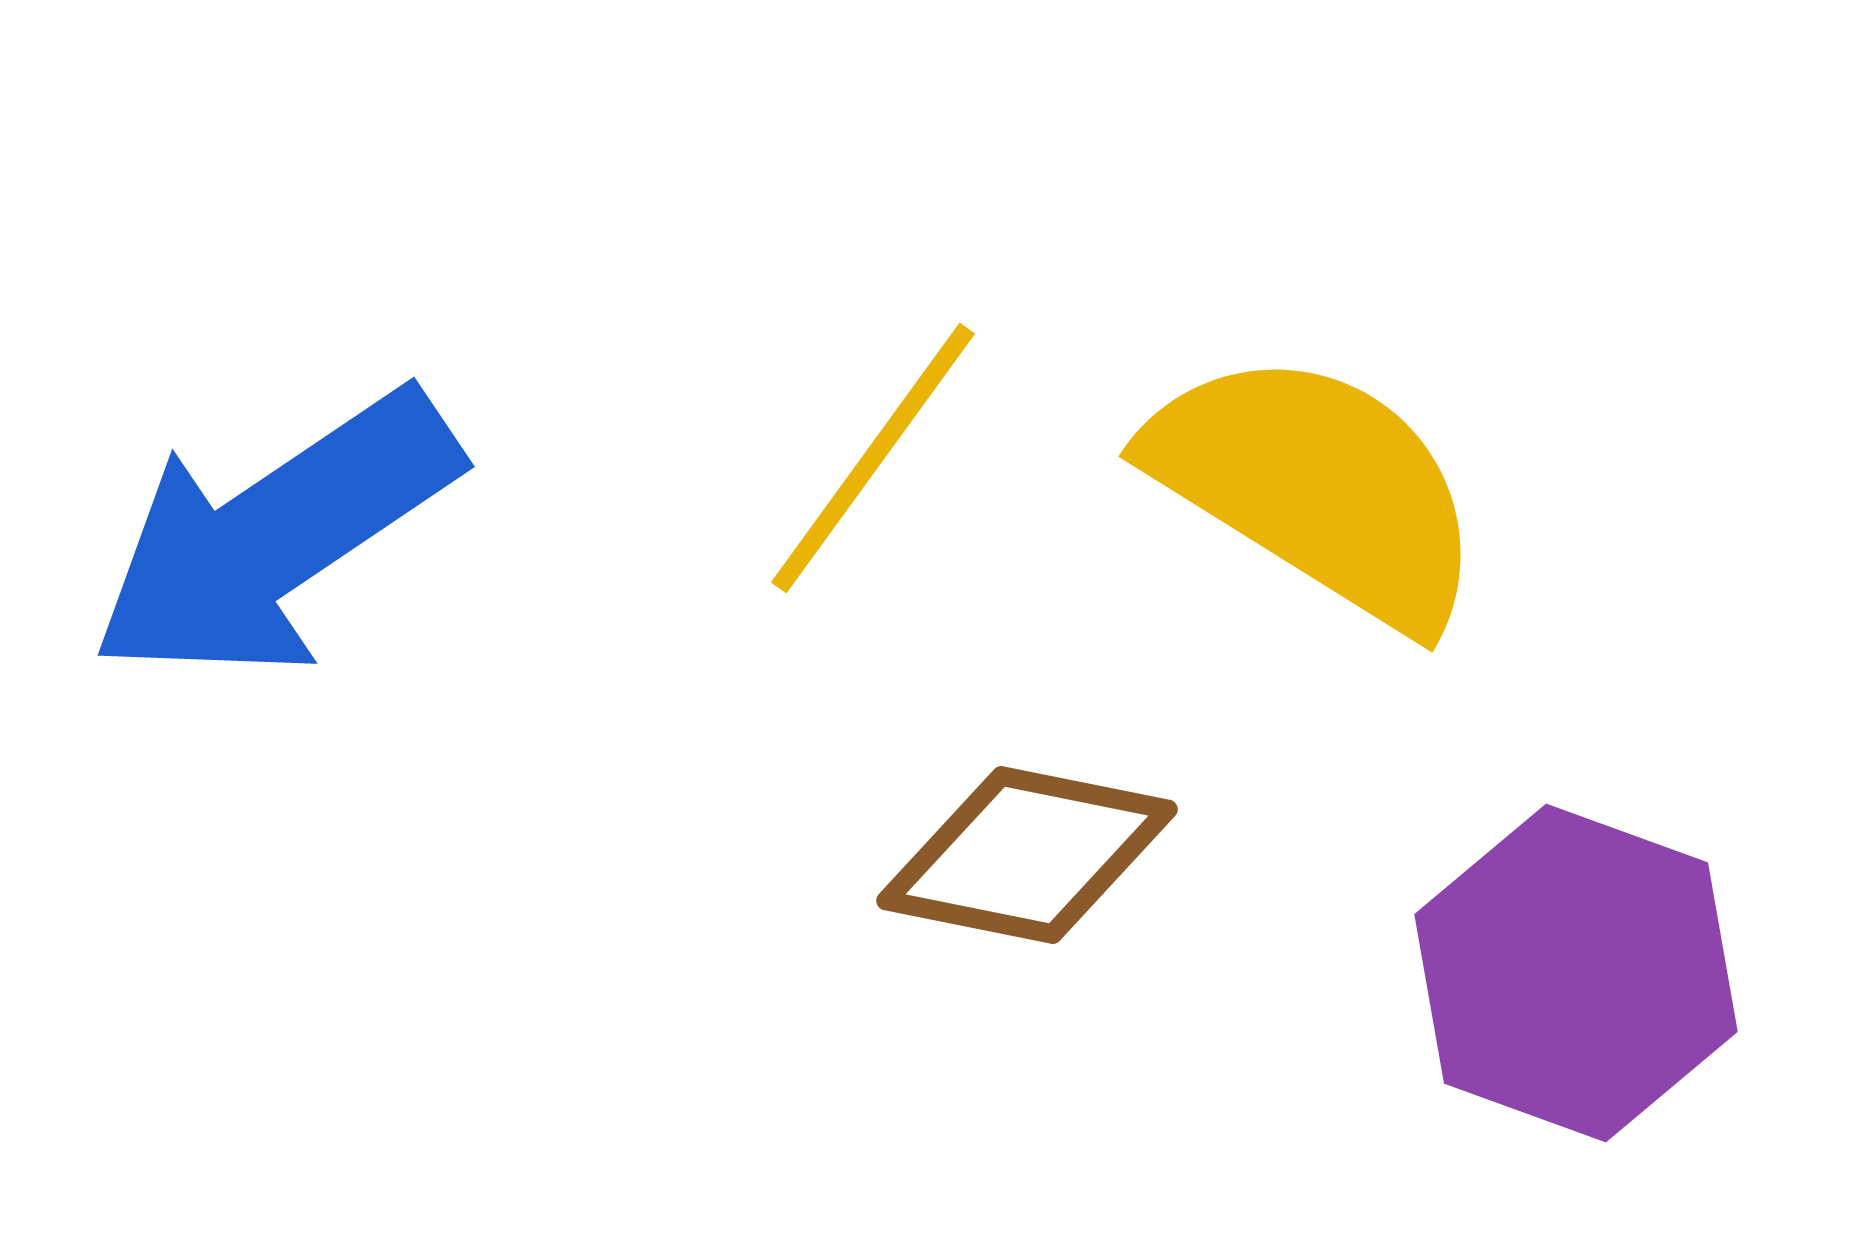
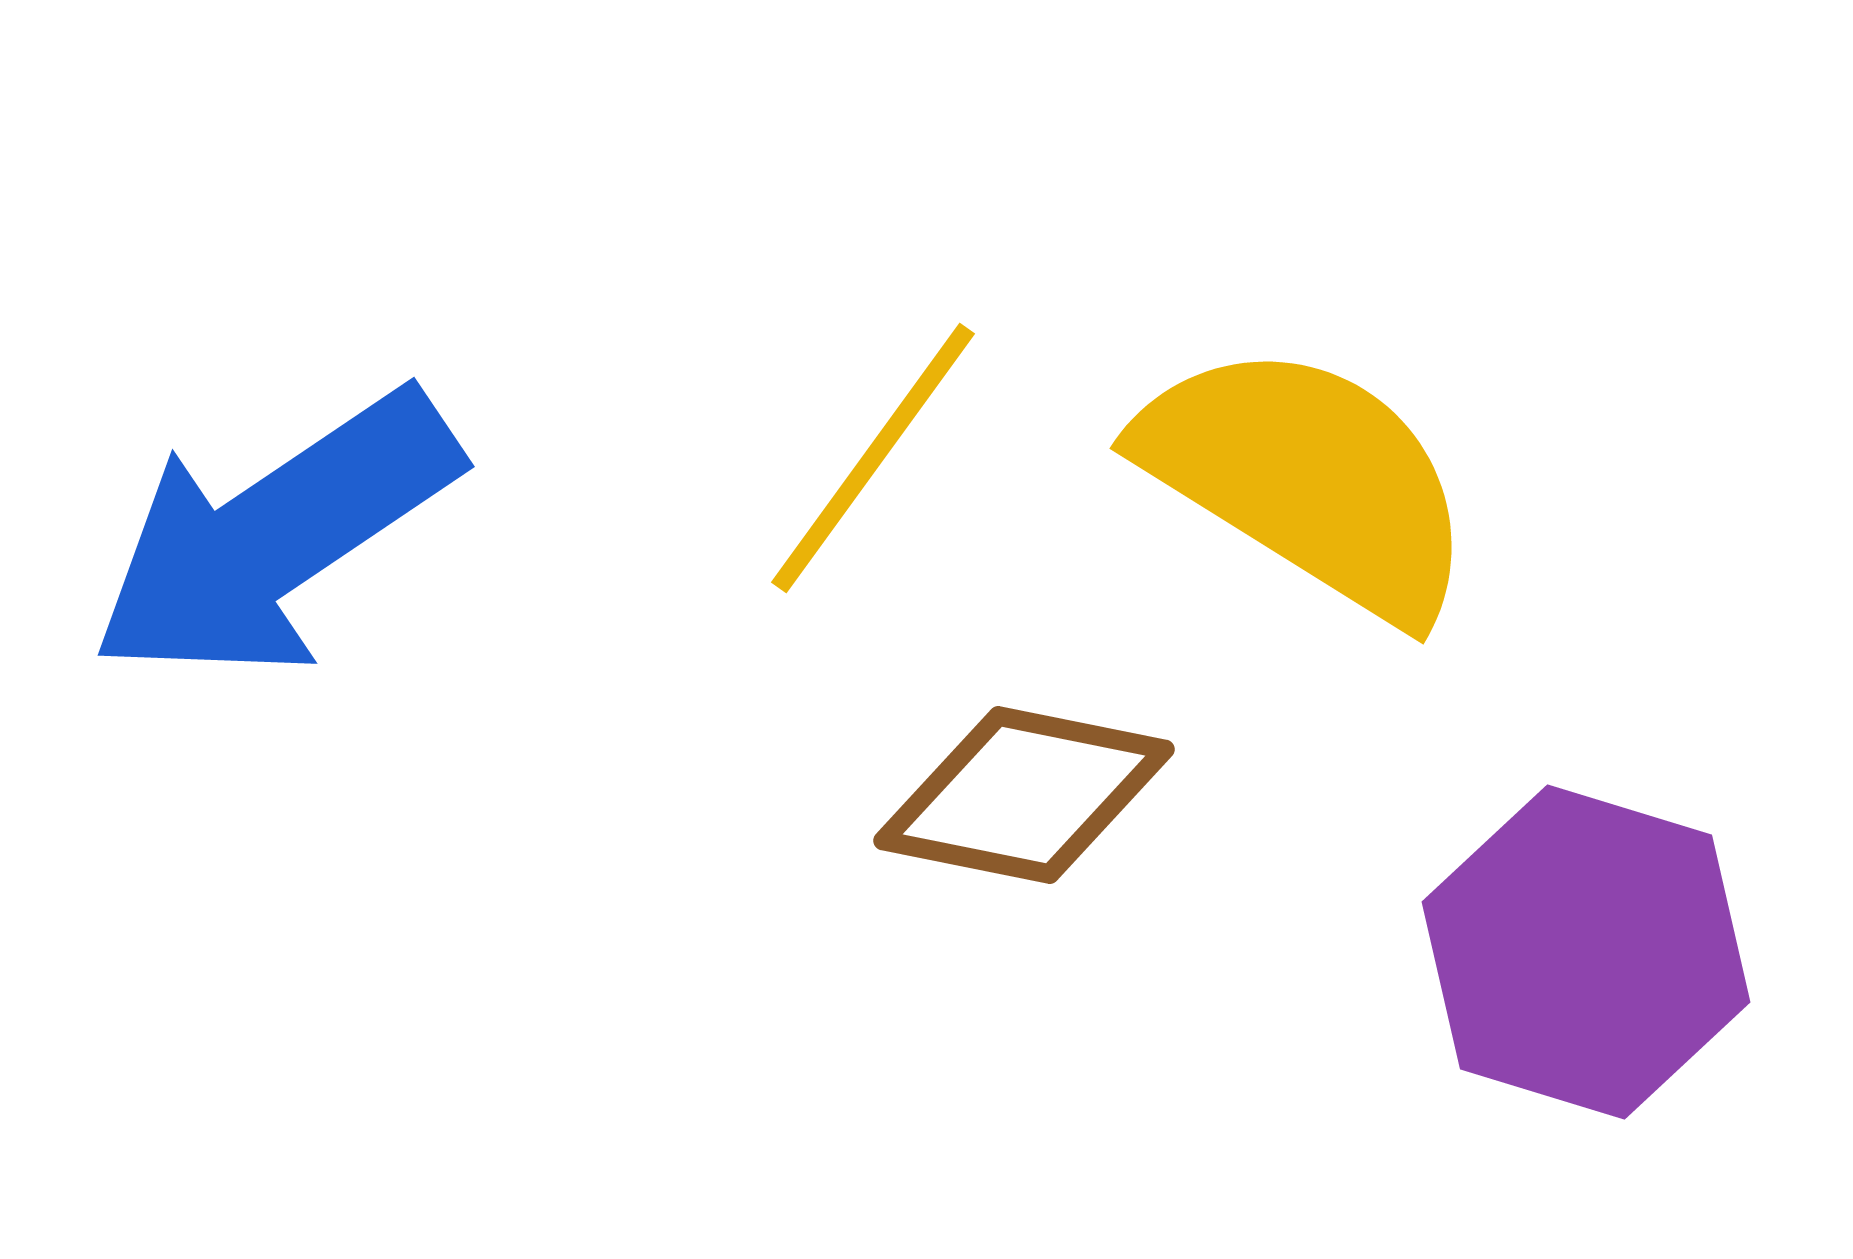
yellow semicircle: moved 9 px left, 8 px up
brown diamond: moved 3 px left, 60 px up
purple hexagon: moved 10 px right, 21 px up; rotated 3 degrees counterclockwise
